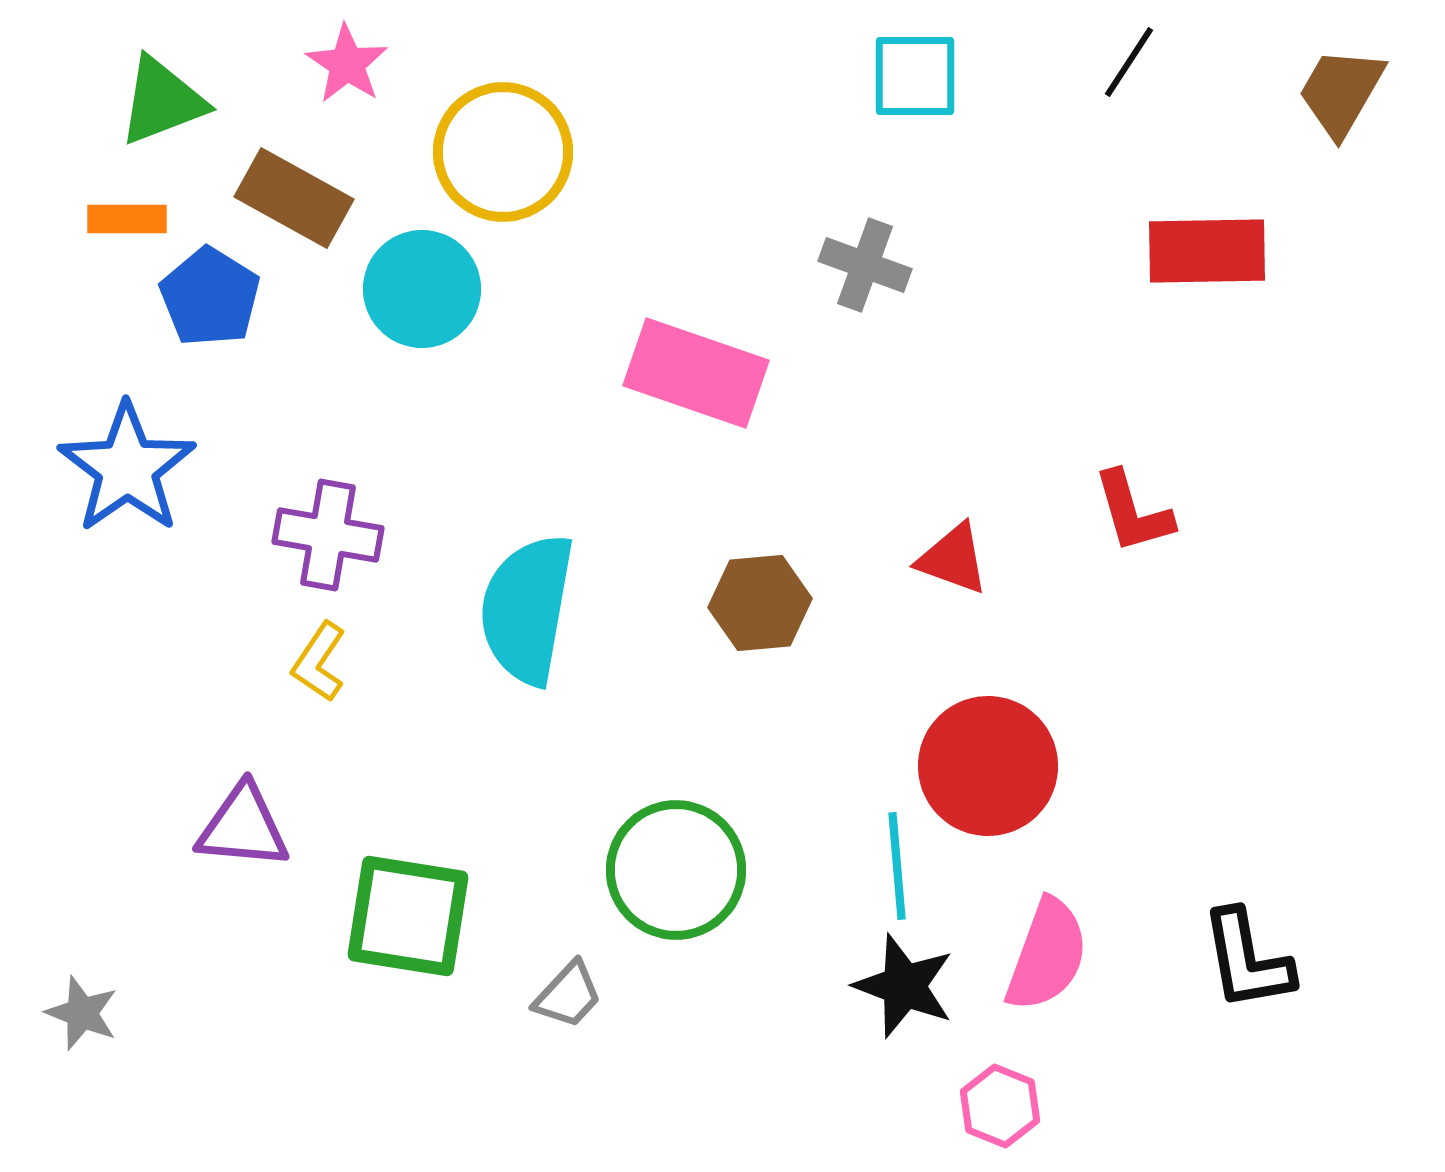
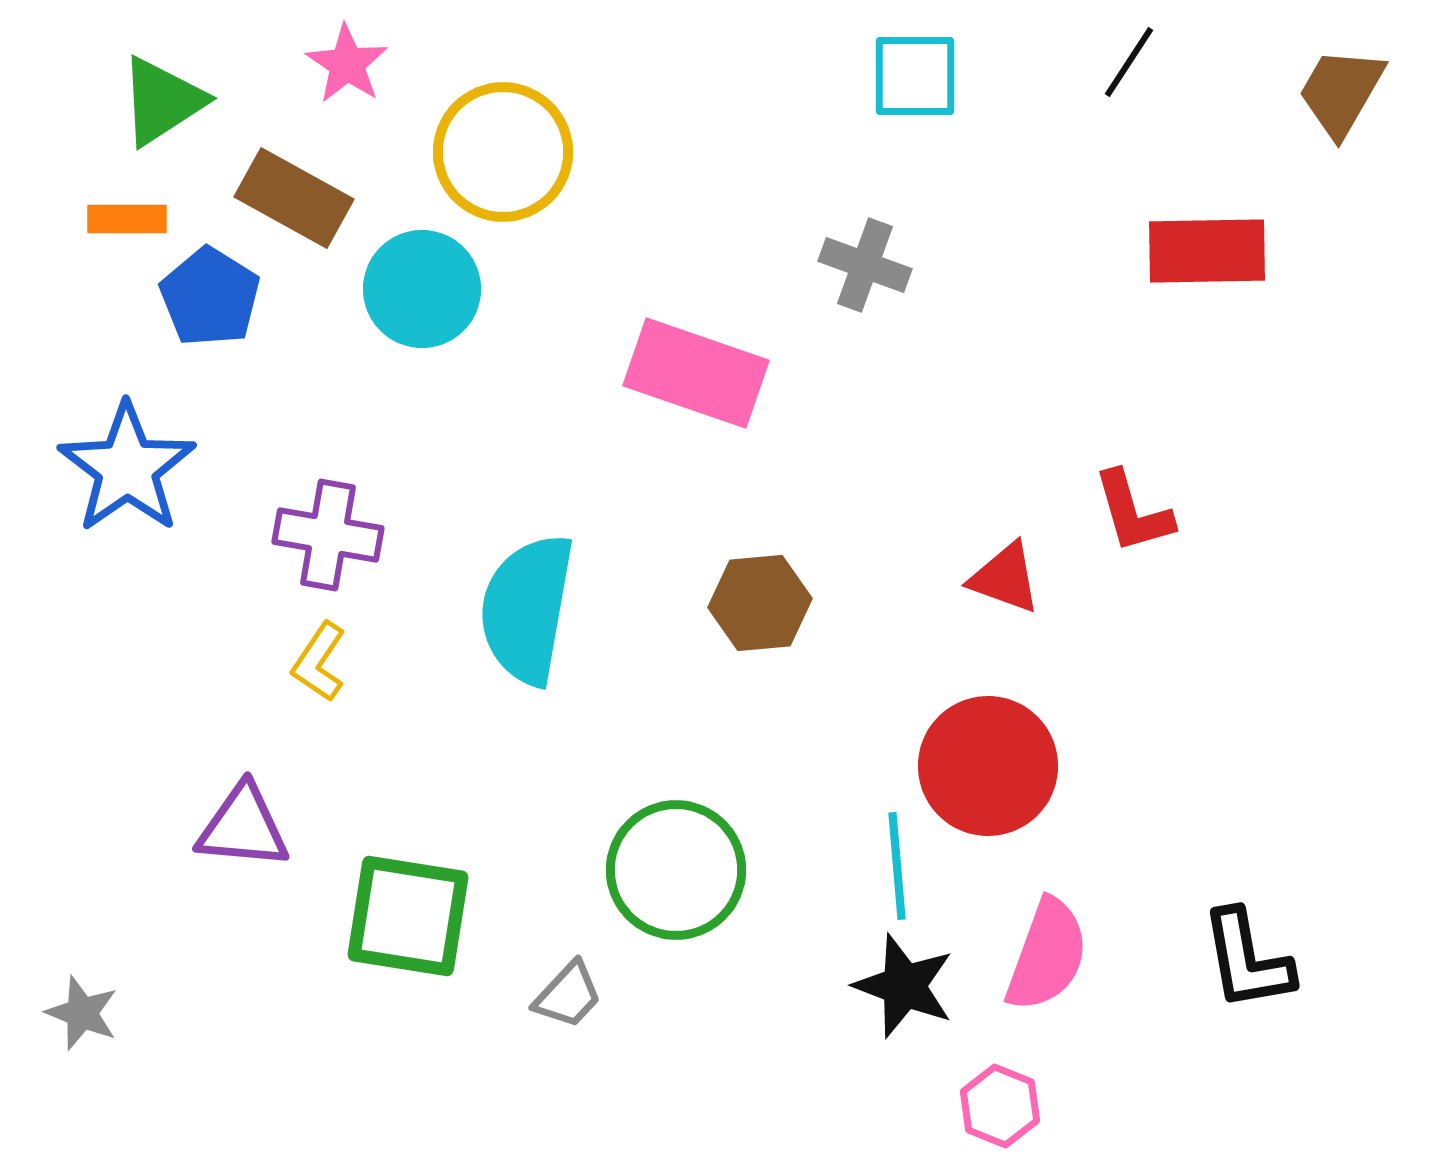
green triangle: rotated 12 degrees counterclockwise
red triangle: moved 52 px right, 19 px down
